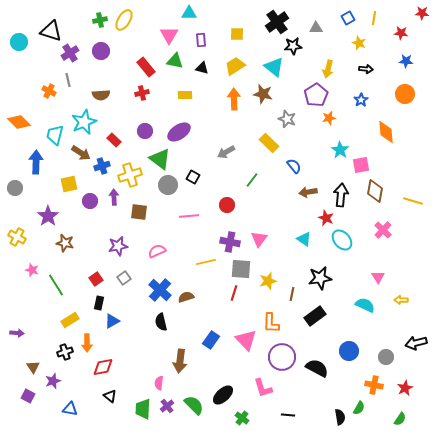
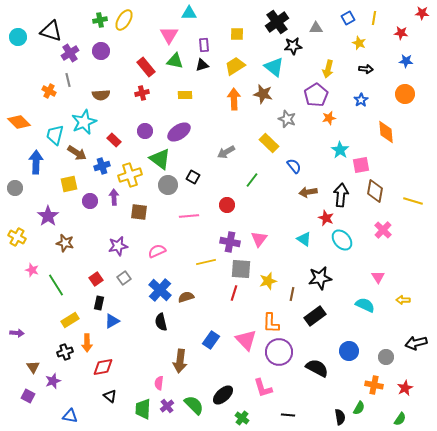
purple rectangle at (201, 40): moved 3 px right, 5 px down
cyan circle at (19, 42): moved 1 px left, 5 px up
black triangle at (202, 68): moved 3 px up; rotated 32 degrees counterclockwise
brown arrow at (81, 153): moved 4 px left
yellow arrow at (401, 300): moved 2 px right
purple circle at (282, 357): moved 3 px left, 5 px up
blue triangle at (70, 409): moved 7 px down
